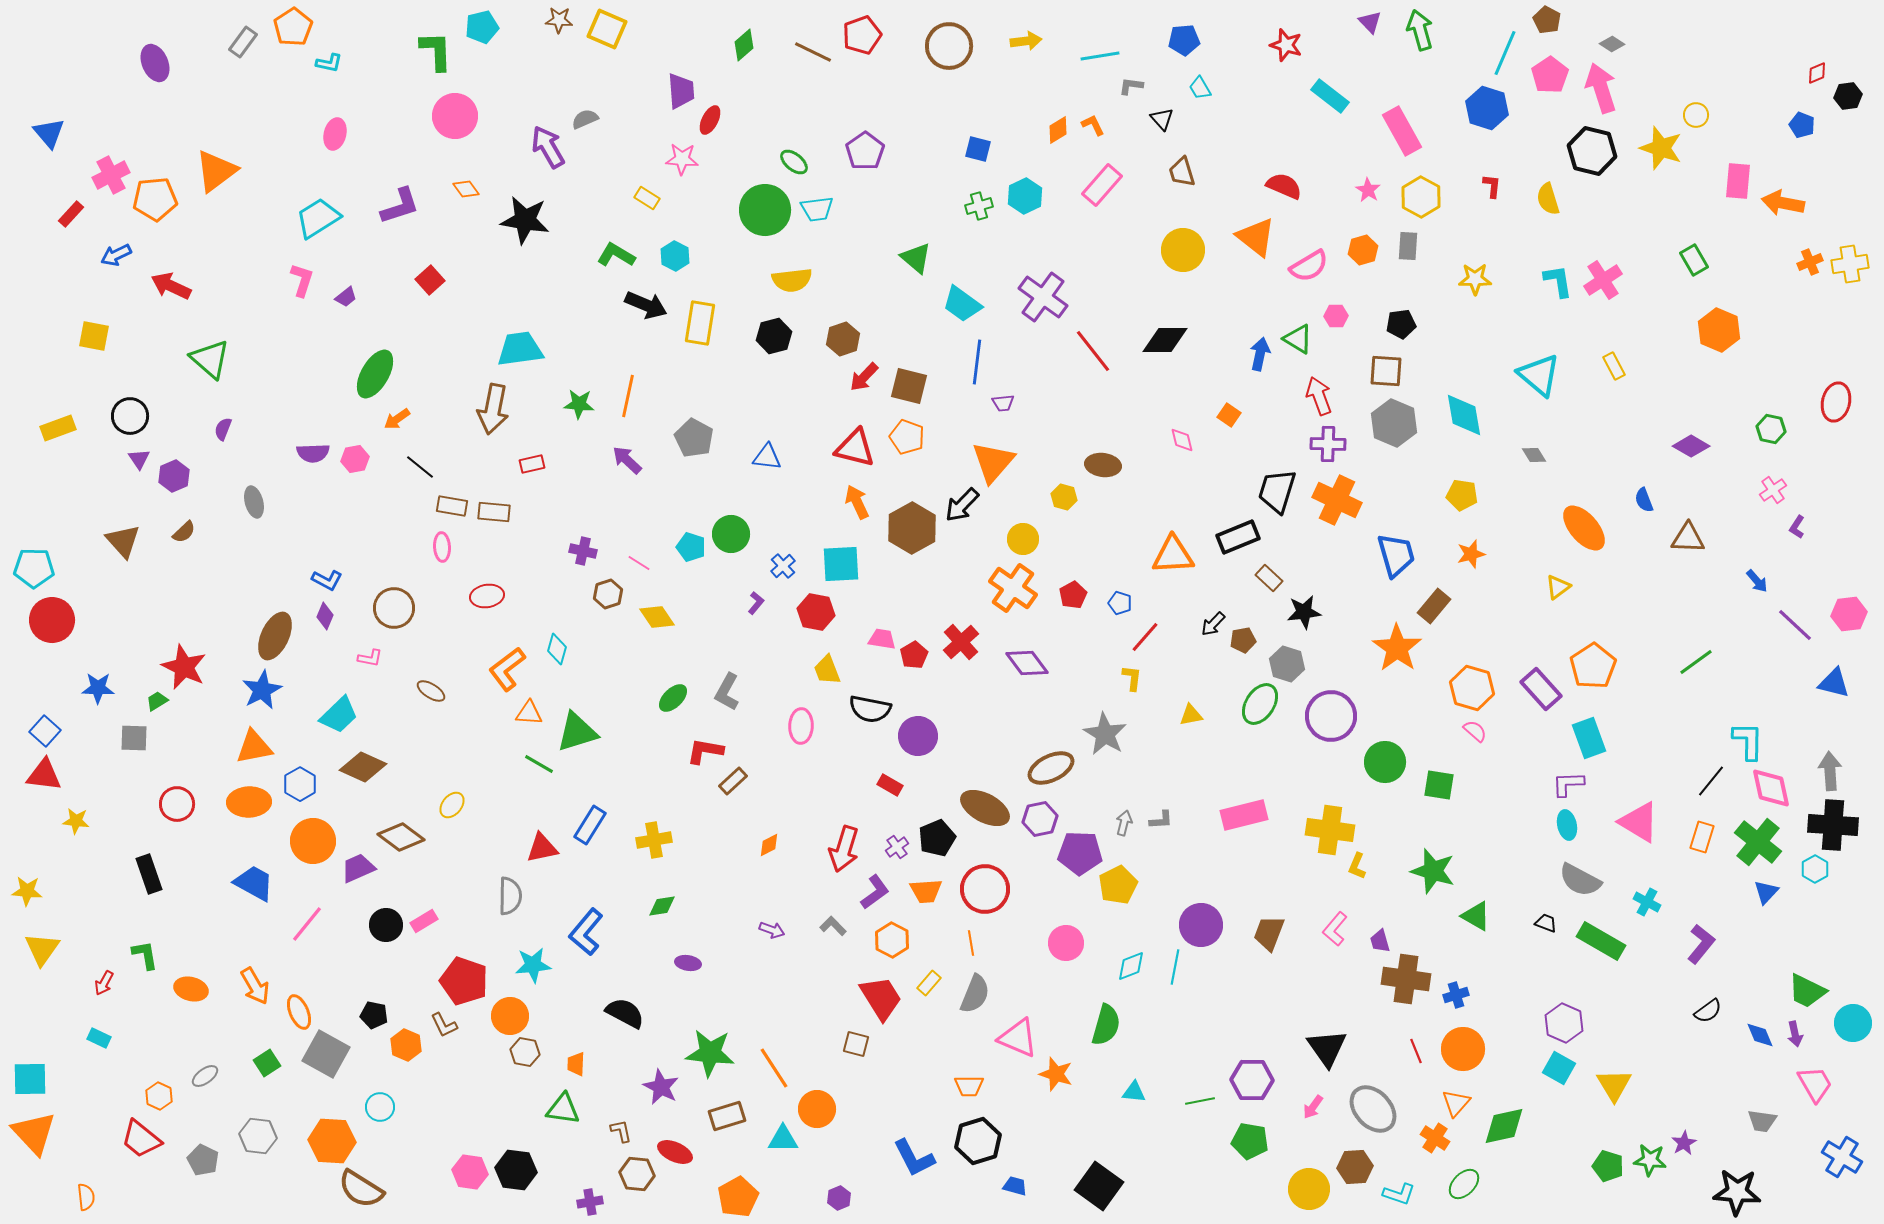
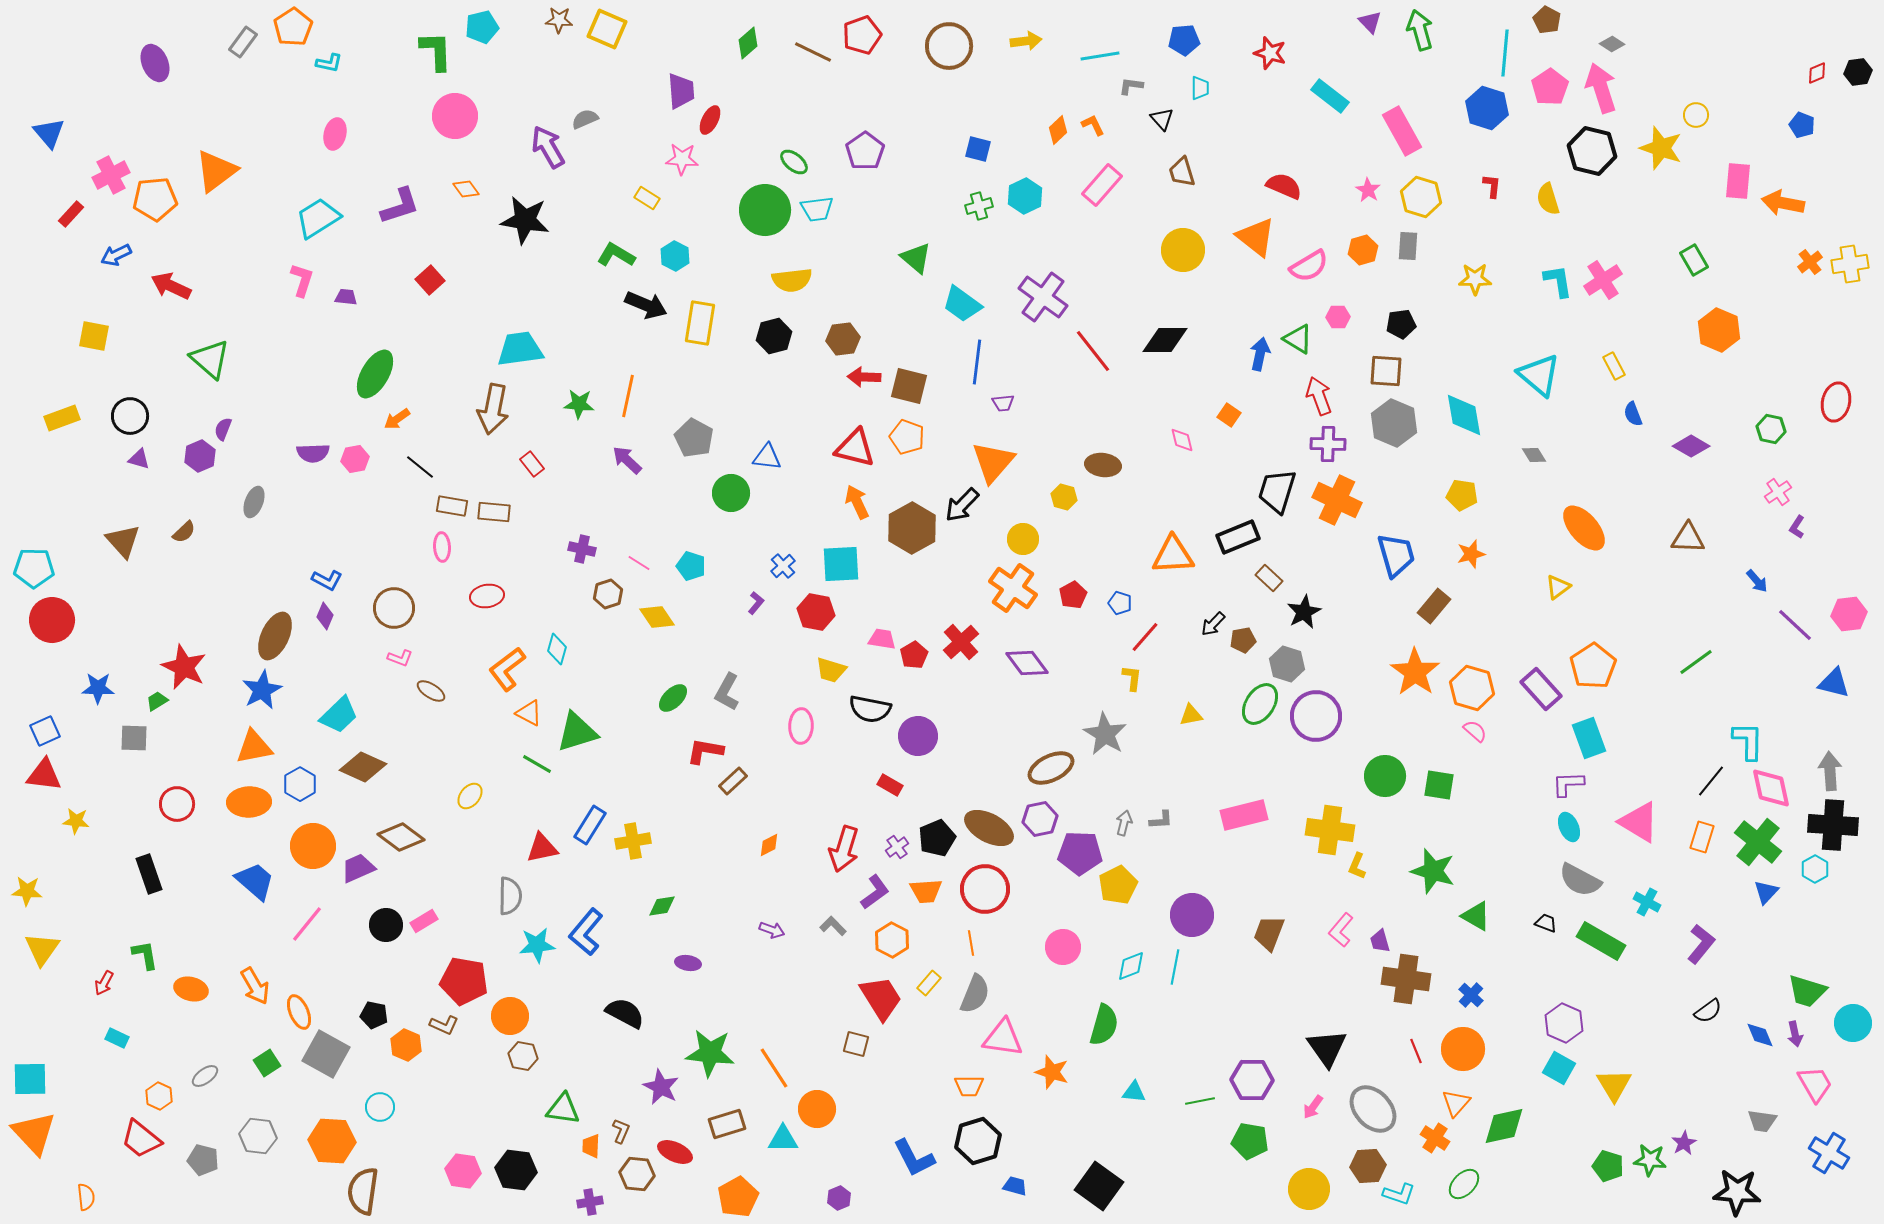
green diamond at (744, 45): moved 4 px right, 2 px up
red star at (1286, 45): moved 16 px left, 8 px down
cyan line at (1505, 53): rotated 18 degrees counterclockwise
pink pentagon at (1550, 75): moved 12 px down
cyan trapezoid at (1200, 88): rotated 150 degrees counterclockwise
black hexagon at (1848, 96): moved 10 px right, 24 px up
orange diamond at (1058, 130): rotated 12 degrees counterclockwise
yellow hexagon at (1421, 197): rotated 12 degrees counterclockwise
orange cross at (1810, 262): rotated 15 degrees counterclockwise
purple trapezoid at (346, 297): rotated 135 degrees counterclockwise
pink hexagon at (1336, 316): moved 2 px right, 1 px down
brown hexagon at (843, 339): rotated 12 degrees clockwise
red arrow at (864, 377): rotated 48 degrees clockwise
yellow rectangle at (58, 428): moved 4 px right, 10 px up
purple triangle at (139, 459): rotated 40 degrees counterclockwise
red rectangle at (532, 464): rotated 65 degrees clockwise
purple hexagon at (174, 476): moved 26 px right, 20 px up
pink cross at (1773, 490): moved 5 px right, 2 px down
blue semicircle at (1644, 500): moved 11 px left, 86 px up
gray ellipse at (254, 502): rotated 36 degrees clockwise
green circle at (731, 534): moved 41 px up
cyan pentagon at (691, 547): moved 19 px down
purple cross at (583, 551): moved 1 px left, 2 px up
black star at (1304, 612): rotated 20 degrees counterclockwise
orange star at (1397, 648): moved 18 px right, 24 px down
pink L-shape at (370, 658): moved 30 px right; rotated 10 degrees clockwise
yellow trapezoid at (827, 670): moved 4 px right; rotated 52 degrees counterclockwise
orange triangle at (529, 713): rotated 24 degrees clockwise
purple circle at (1331, 716): moved 15 px left
blue square at (45, 731): rotated 24 degrees clockwise
green circle at (1385, 762): moved 14 px down
green line at (539, 764): moved 2 px left
yellow ellipse at (452, 805): moved 18 px right, 9 px up
brown ellipse at (985, 808): moved 4 px right, 20 px down
cyan ellipse at (1567, 825): moved 2 px right, 2 px down; rotated 12 degrees counterclockwise
yellow cross at (654, 840): moved 21 px left, 1 px down
orange circle at (313, 841): moved 5 px down
blue trapezoid at (254, 883): moved 1 px right, 2 px up; rotated 12 degrees clockwise
purple circle at (1201, 925): moved 9 px left, 10 px up
pink L-shape at (1335, 929): moved 6 px right, 1 px down
pink circle at (1066, 943): moved 3 px left, 4 px down
cyan star at (533, 965): moved 4 px right, 20 px up
red pentagon at (464, 981): rotated 9 degrees counterclockwise
green trapezoid at (1807, 991): rotated 9 degrees counterclockwise
blue cross at (1456, 995): moved 15 px right; rotated 30 degrees counterclockwise
brown L-shape at (444, 1025): rotated 40 degrees counterclockwise
green semicircle at (1106, 1025): moved 2 px left
cyan rectangle at (99, 1038): moved 18 px right
pink triangle at (1018, 1038): moved 15 px left; rotated 15 degrees counterclockwise
brown hexagon at (525, 1052): moved 2 px left, 4 px down
orange trapezoid at (576, 1064): moved 15 px right, 82 px down
orange star at (1056, 1074): moved 4 px left, 2 px up
brown rectangle at (727, 1116): moved 8 px down
brown L-shape at (621, 1131): rotated 35 degrees clockwise
blue cross at (1842, 1157): moved 13 px left, 4 px up
gray pentagon at (203, 1160): rotated 12 degrees counterclockwise
brown hexagon at (1355, 1167): moved 13 px right, 1 px up
pink hexagon at (470, 1172): moved 7 px left, 1 px up
brown semicircle at (361, 1189): moved 2 px right, 2 px down; rotated 66 degrees clockwise
